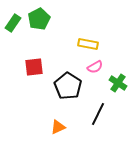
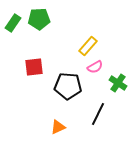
green pentagon: rotated 25 degrees clockwise
yellow rectangle: moved 2 px down; rotated 60 degrees counterclockwise
black pentagon: rotated 28 degrees counterclockwise
